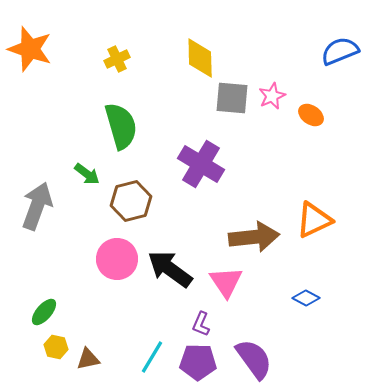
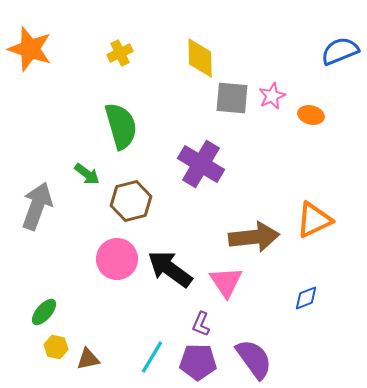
yellow cross: moved 3 px right, 6 px up
orange ellipse: rotated 20 degrees counterclockwise
blue diamond: rotated 48 degrees counterclockwise
